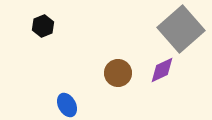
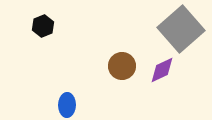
brown circle: moved 4 px right, 7 px up
blue ellipse: rotated 30 degrees clockwise
